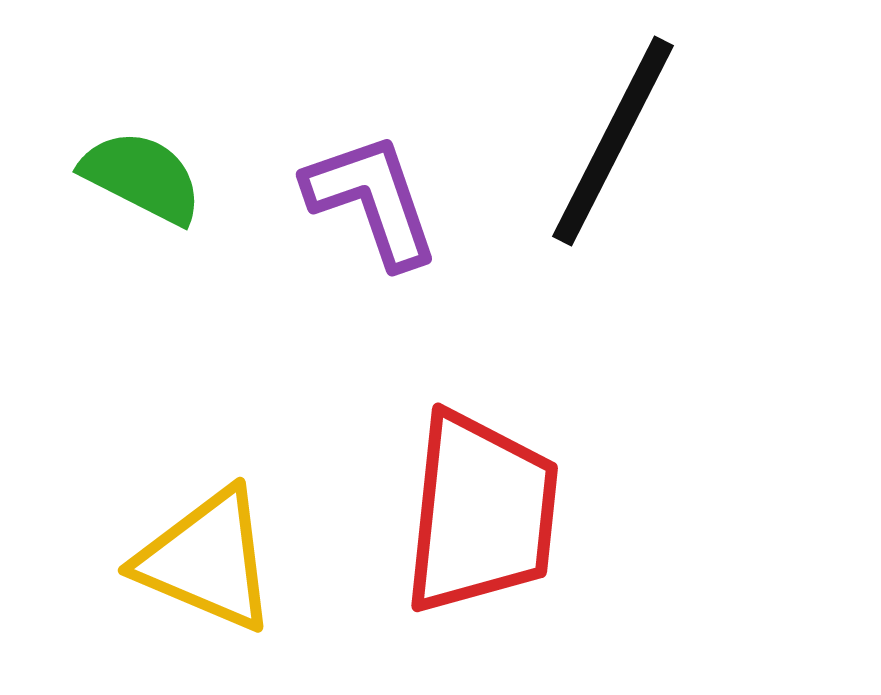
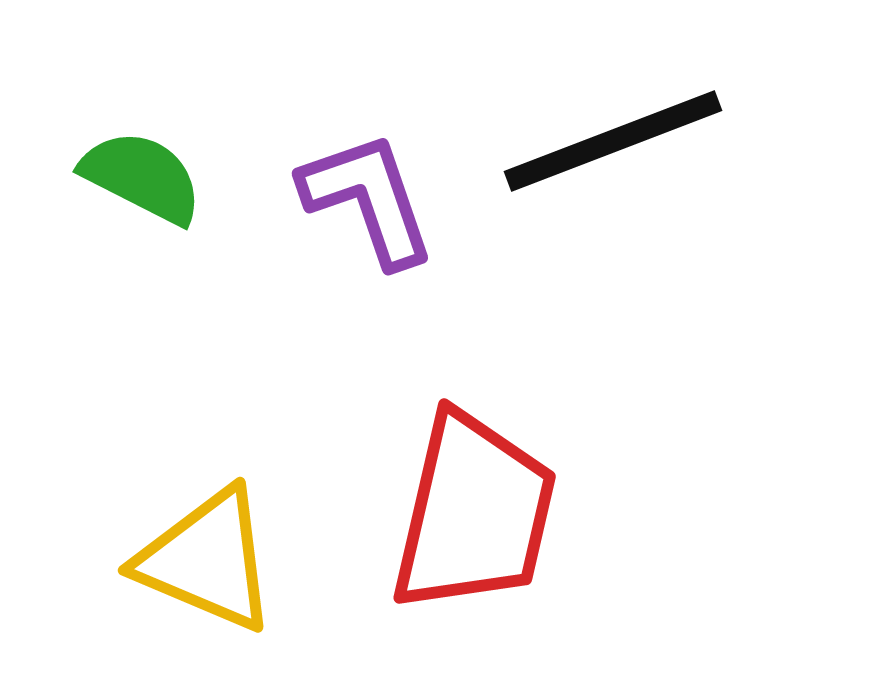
black line: rotated 42 degrees clockwise
purple L-shape: moved 4 px left, 1 px up
red trapezoid: moved 7 px left; rotated 7 degrees clockwise
